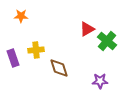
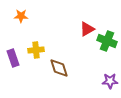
green cross: rotated 18 degrees counterclockwise
purple star: moved 10 px right
